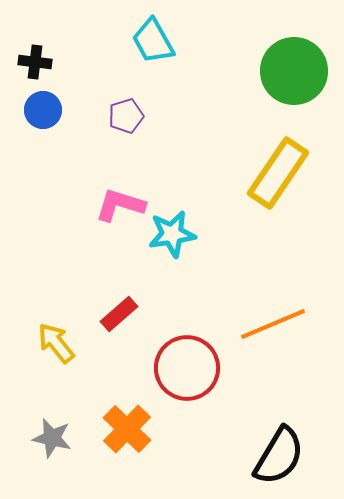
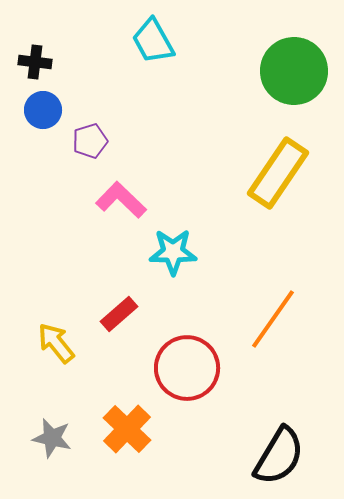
purple pentagon: moved 36 px left, 25 px down
pink L-shape: moved 1 px right, 5 px up; rotated 27 degrees clockwise
cyan star: moved 1 px right, 18 px down; rotated 9 degrees clockwise
orange line: moved 5 px up; rotated 32 degrees counterclockwise
